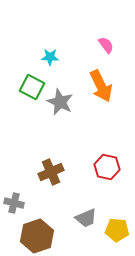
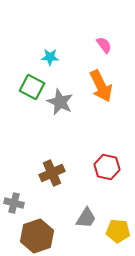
pink semicircle: moved 2 px left
brown cross: moved 1 px right, 1 px down
gray trapezoid: rotated 35 degrees counterclockwise
yellow pentagon: moved 1 px right, 1 px down
